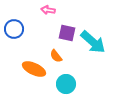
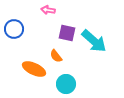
cyan arrow: moved 1 px right, 1 px up
